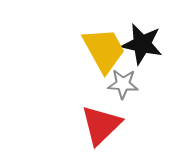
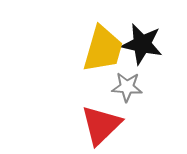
yellow trapezoid: moved 1 px left, 1 px up; rotated 45 degrees clockwise
gray star: moved 4 px right, 3 px down
